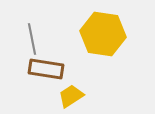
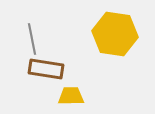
yellow hexagon: moved 12 px right
yellow trapezoid: rotated 32 degrees clockwise
